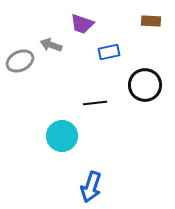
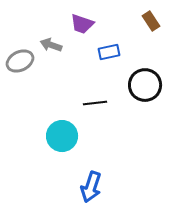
brown rectangle: rotated 54 degrees clockwise
